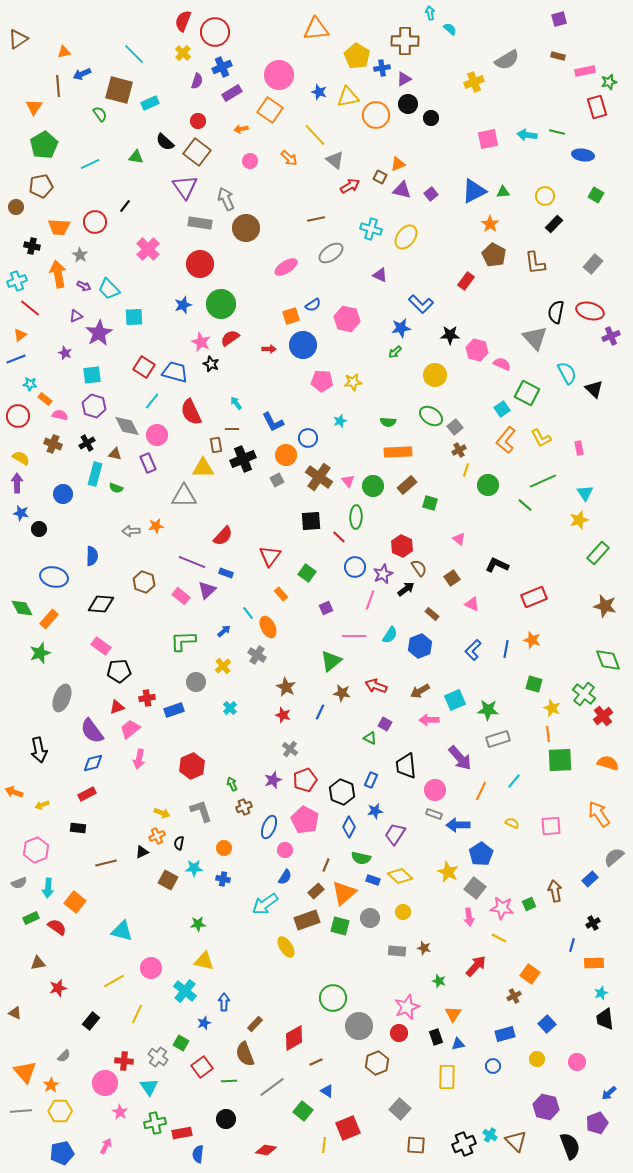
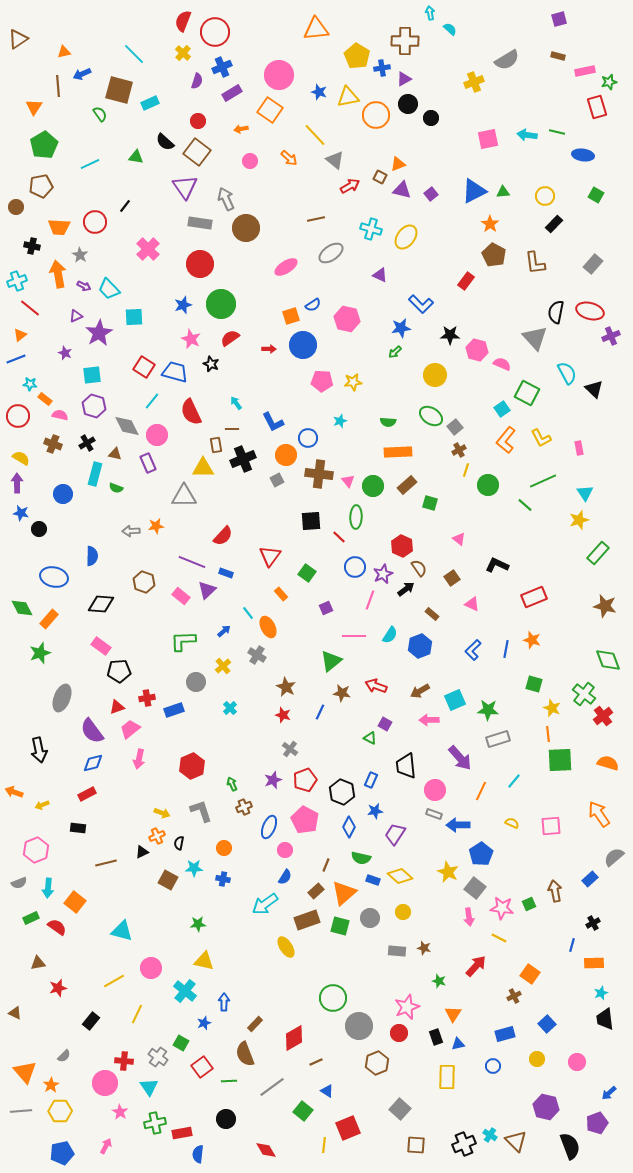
pink star at (201, 342): moved 10 px left, 3 px up
brown cross at (319, 477): moved 3 px up; rotated 28 degrees counterclockwise
red diamond at (266, 1150): rotated 50 degrees clockwise
